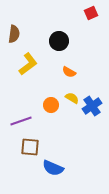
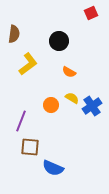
purple line: rotated 50 degrees counterclockwise
